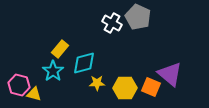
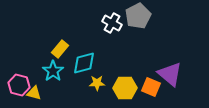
gray pentagon: moved 1 px up; rotated 20 degrees clockwise
yellow triangle: moved 1 px up
